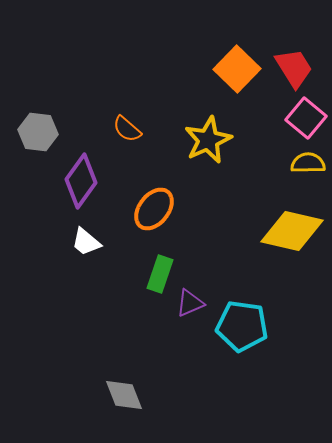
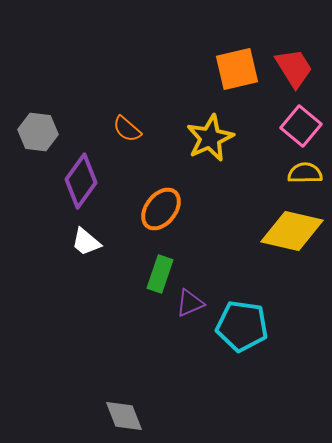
orange square: rotated 33 degrees clockwise
pink square: moved 5 px left, 8 px down
yellow star: moved 2 px right, 2 px up
yellow semicircle: moved 3 px left, 10 px down
orange ellipse: moved 7 px right
gray diamond: moved 21 px down
